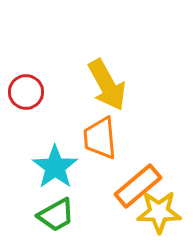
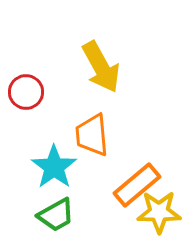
yellow arrow: moved 6 px left, 18 px up
orange trapezoid: moved 8 px left, 3 px up
cyan star: moved 1 px left
orange rectangle: moved 1 px left, 1 px up
